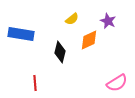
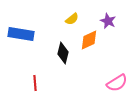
black diamond: moved 3 px right, 1 px down
